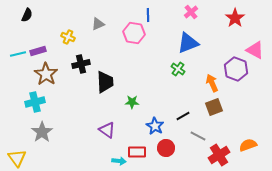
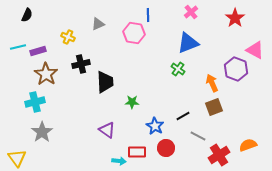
cyan line: moved 7 px up
